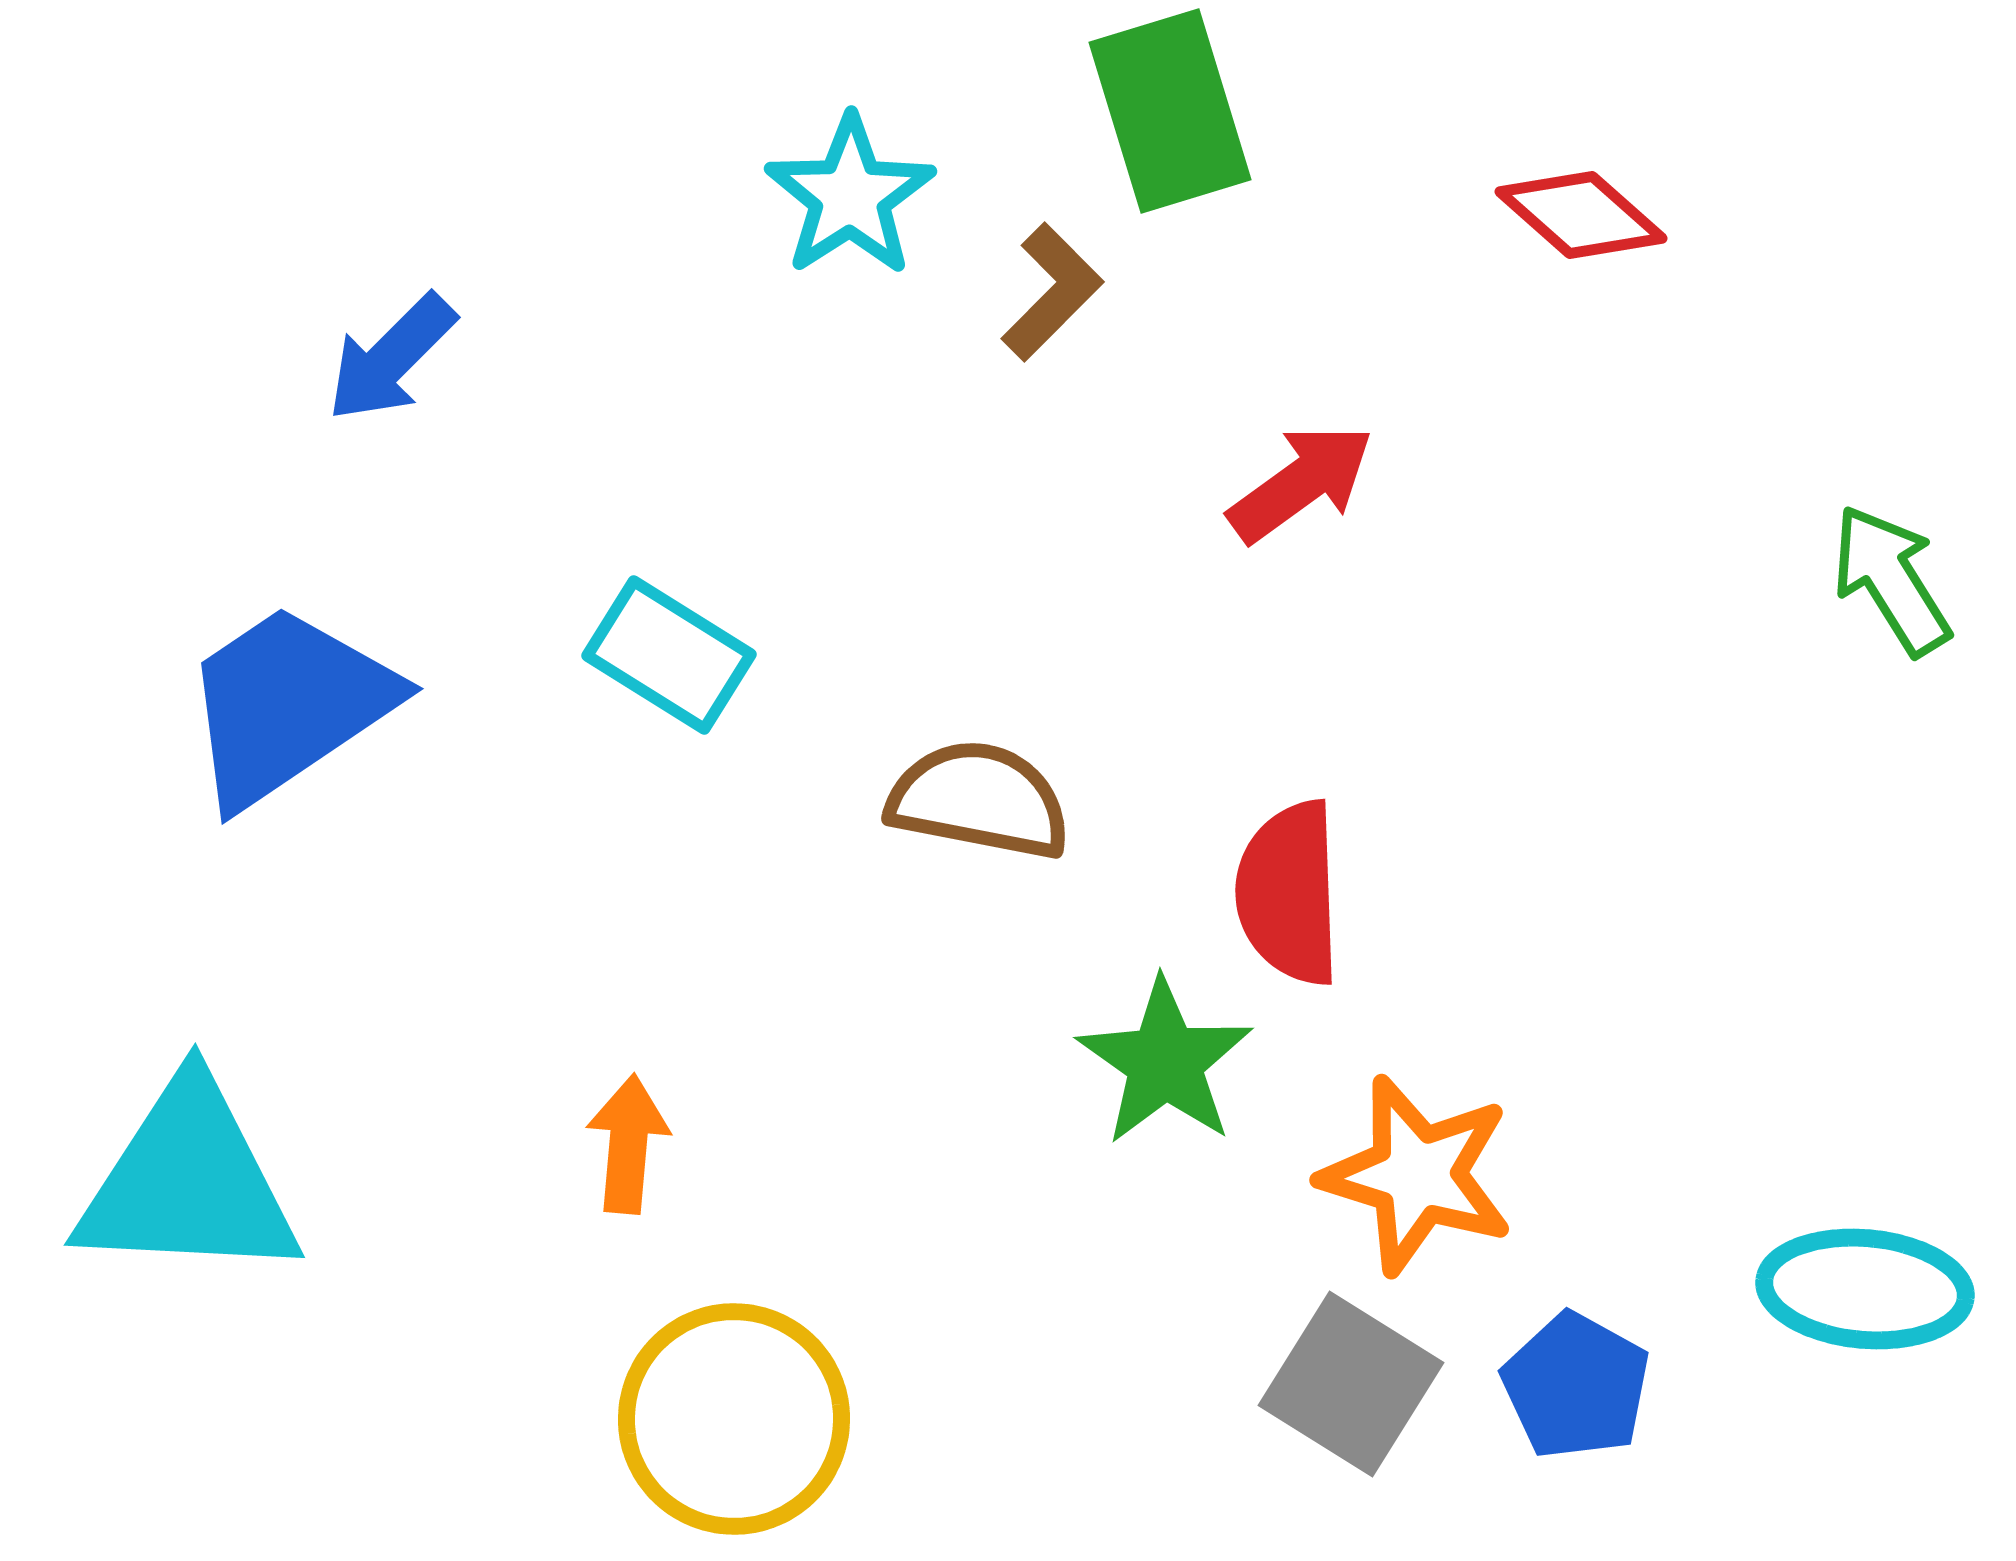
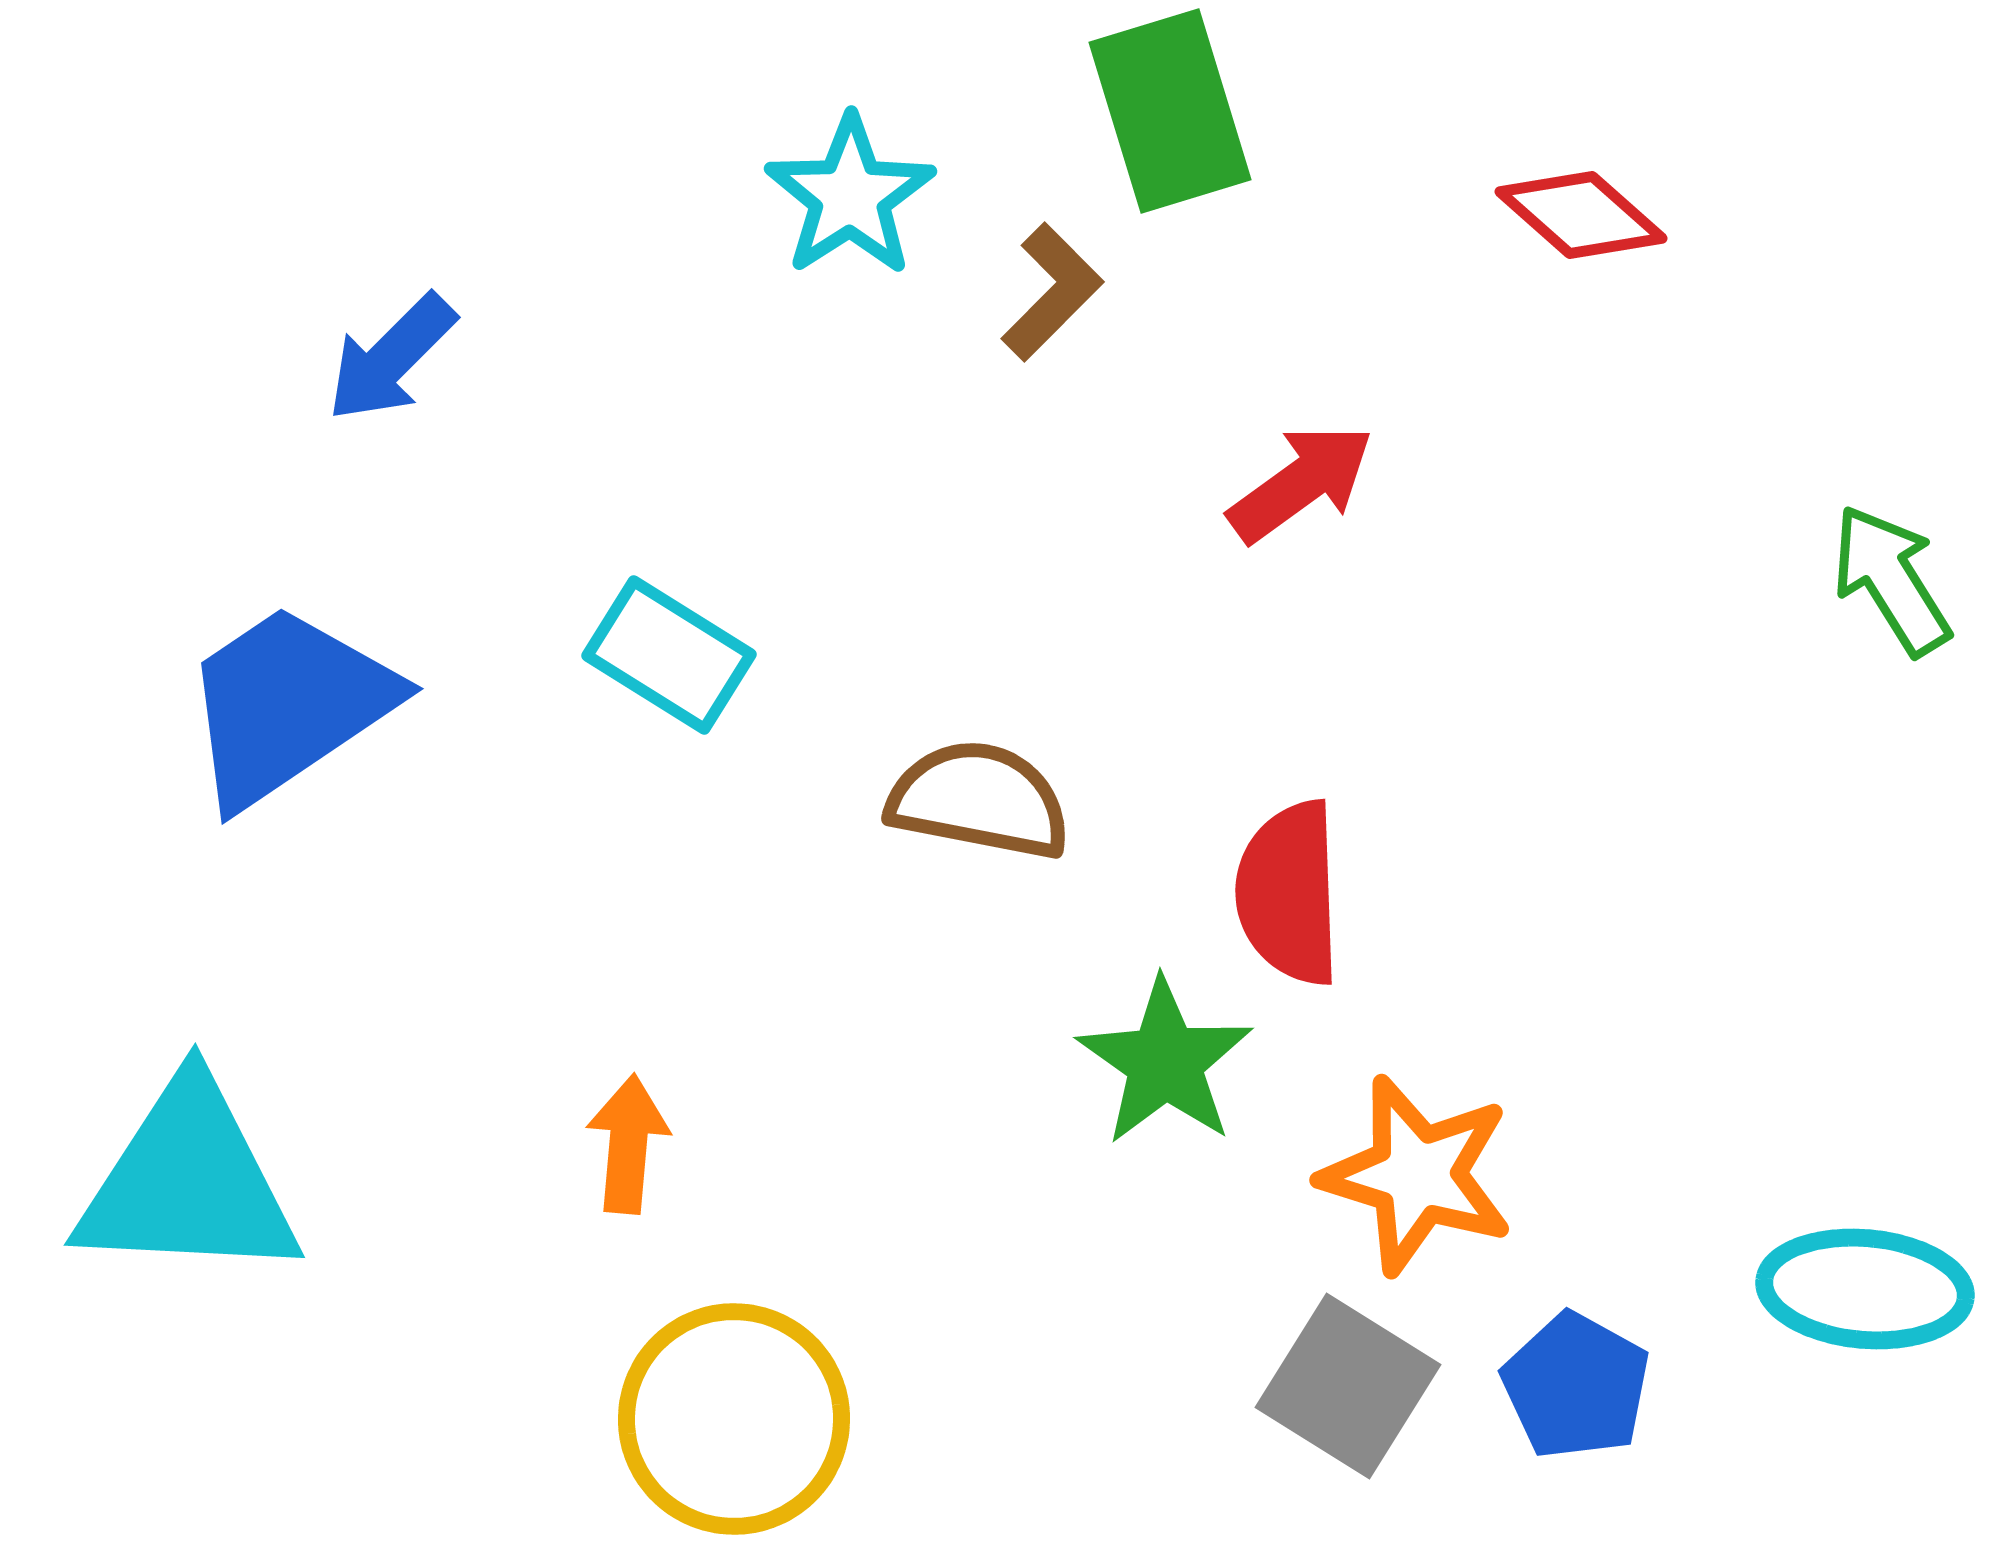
gray square: moved 3 px left, 2 px down
